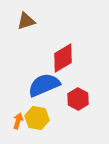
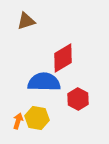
blue semicircle: moved 3 px up; rotated 24 degrees clockwise
